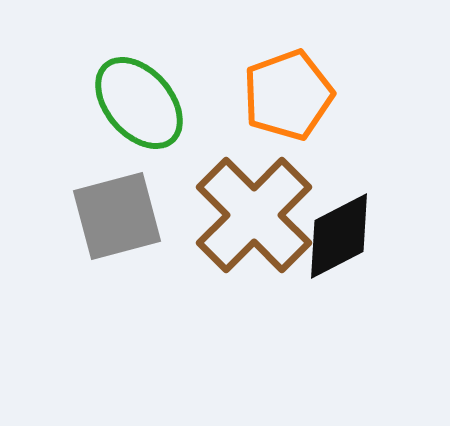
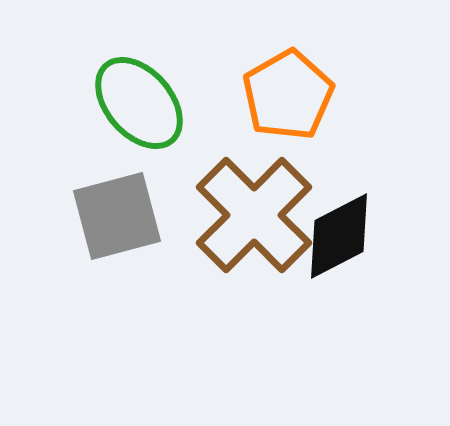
orange pentagon: rotated 10 degrees counterclockwise
